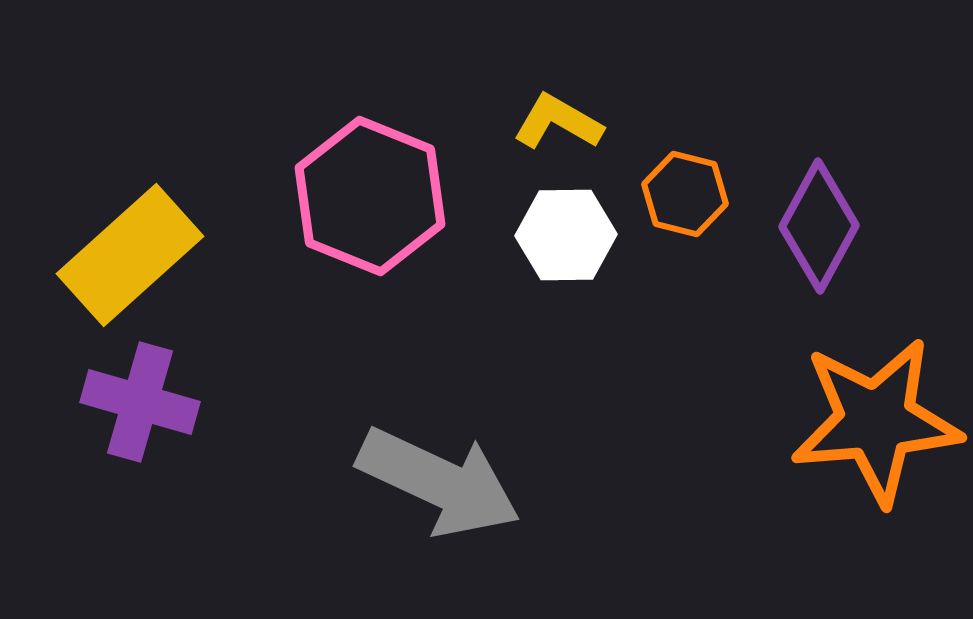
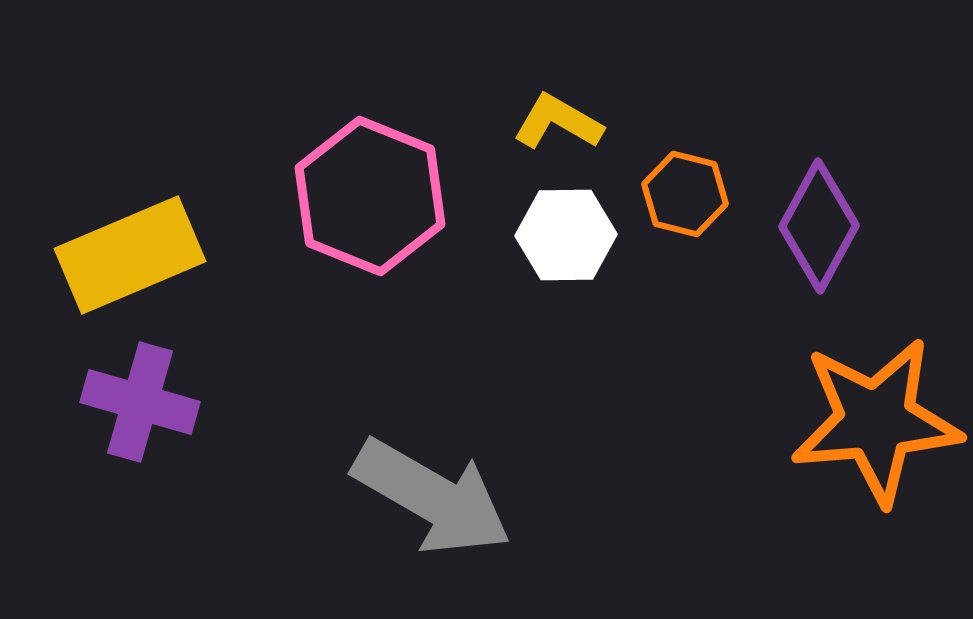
yellow rectangle: rotated 19 degrees clockwise
gray arrow: moved 7 px left, 15 px down; rotated 5 degrees clockwise
